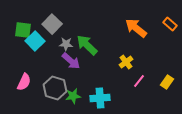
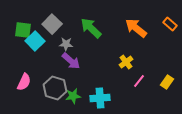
green arrow: moved 4 px right, 17 px up
